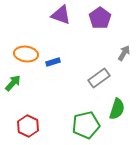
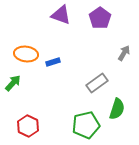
gray rectangle: moved 2 px left, 5 px down
